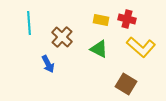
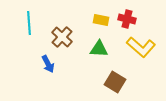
green triangle: rotated 24 degrees counterclockwise
brown square: moved 11 px left, 2 px up
